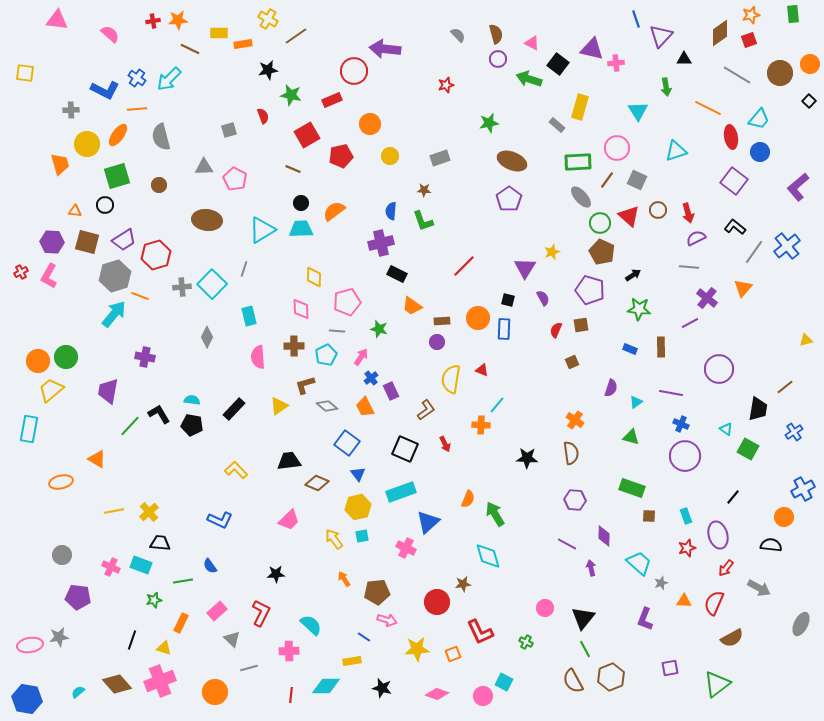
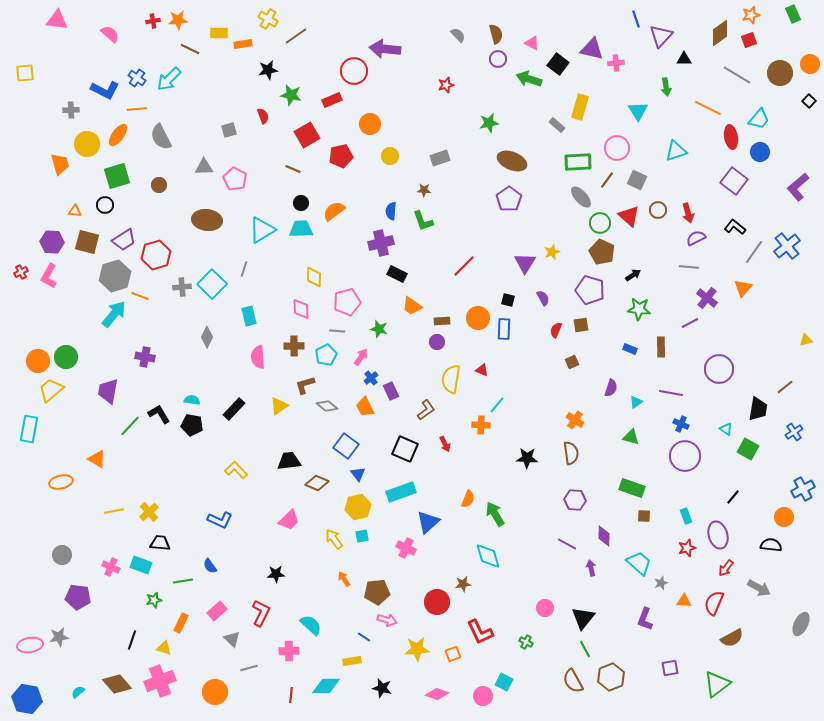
green rectangle at (793, 14): rotated 18 degrees counterclockwise
yellow square at (25, 73): rotated 12 degrees counterclockwise
gray semicircle at (161, 137): rotated 12 degrees counterclockwise
purple triangle at (525, 268): moved 5 px up
blue square at (347, 443): moved 1 px left, 3 px down
brown square at (649, 516): moved 5 px left
